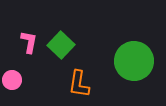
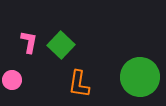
green circle: moved 6 px right, 16 px down
